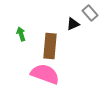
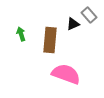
gray rectangle: moved 1 px left, 2 px down
brown rectangle: moved 6 px up
pink semicircle: moved 21 px right
